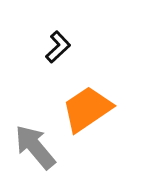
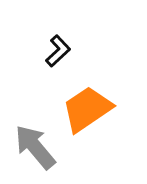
black L-shape: moved 4 px down
